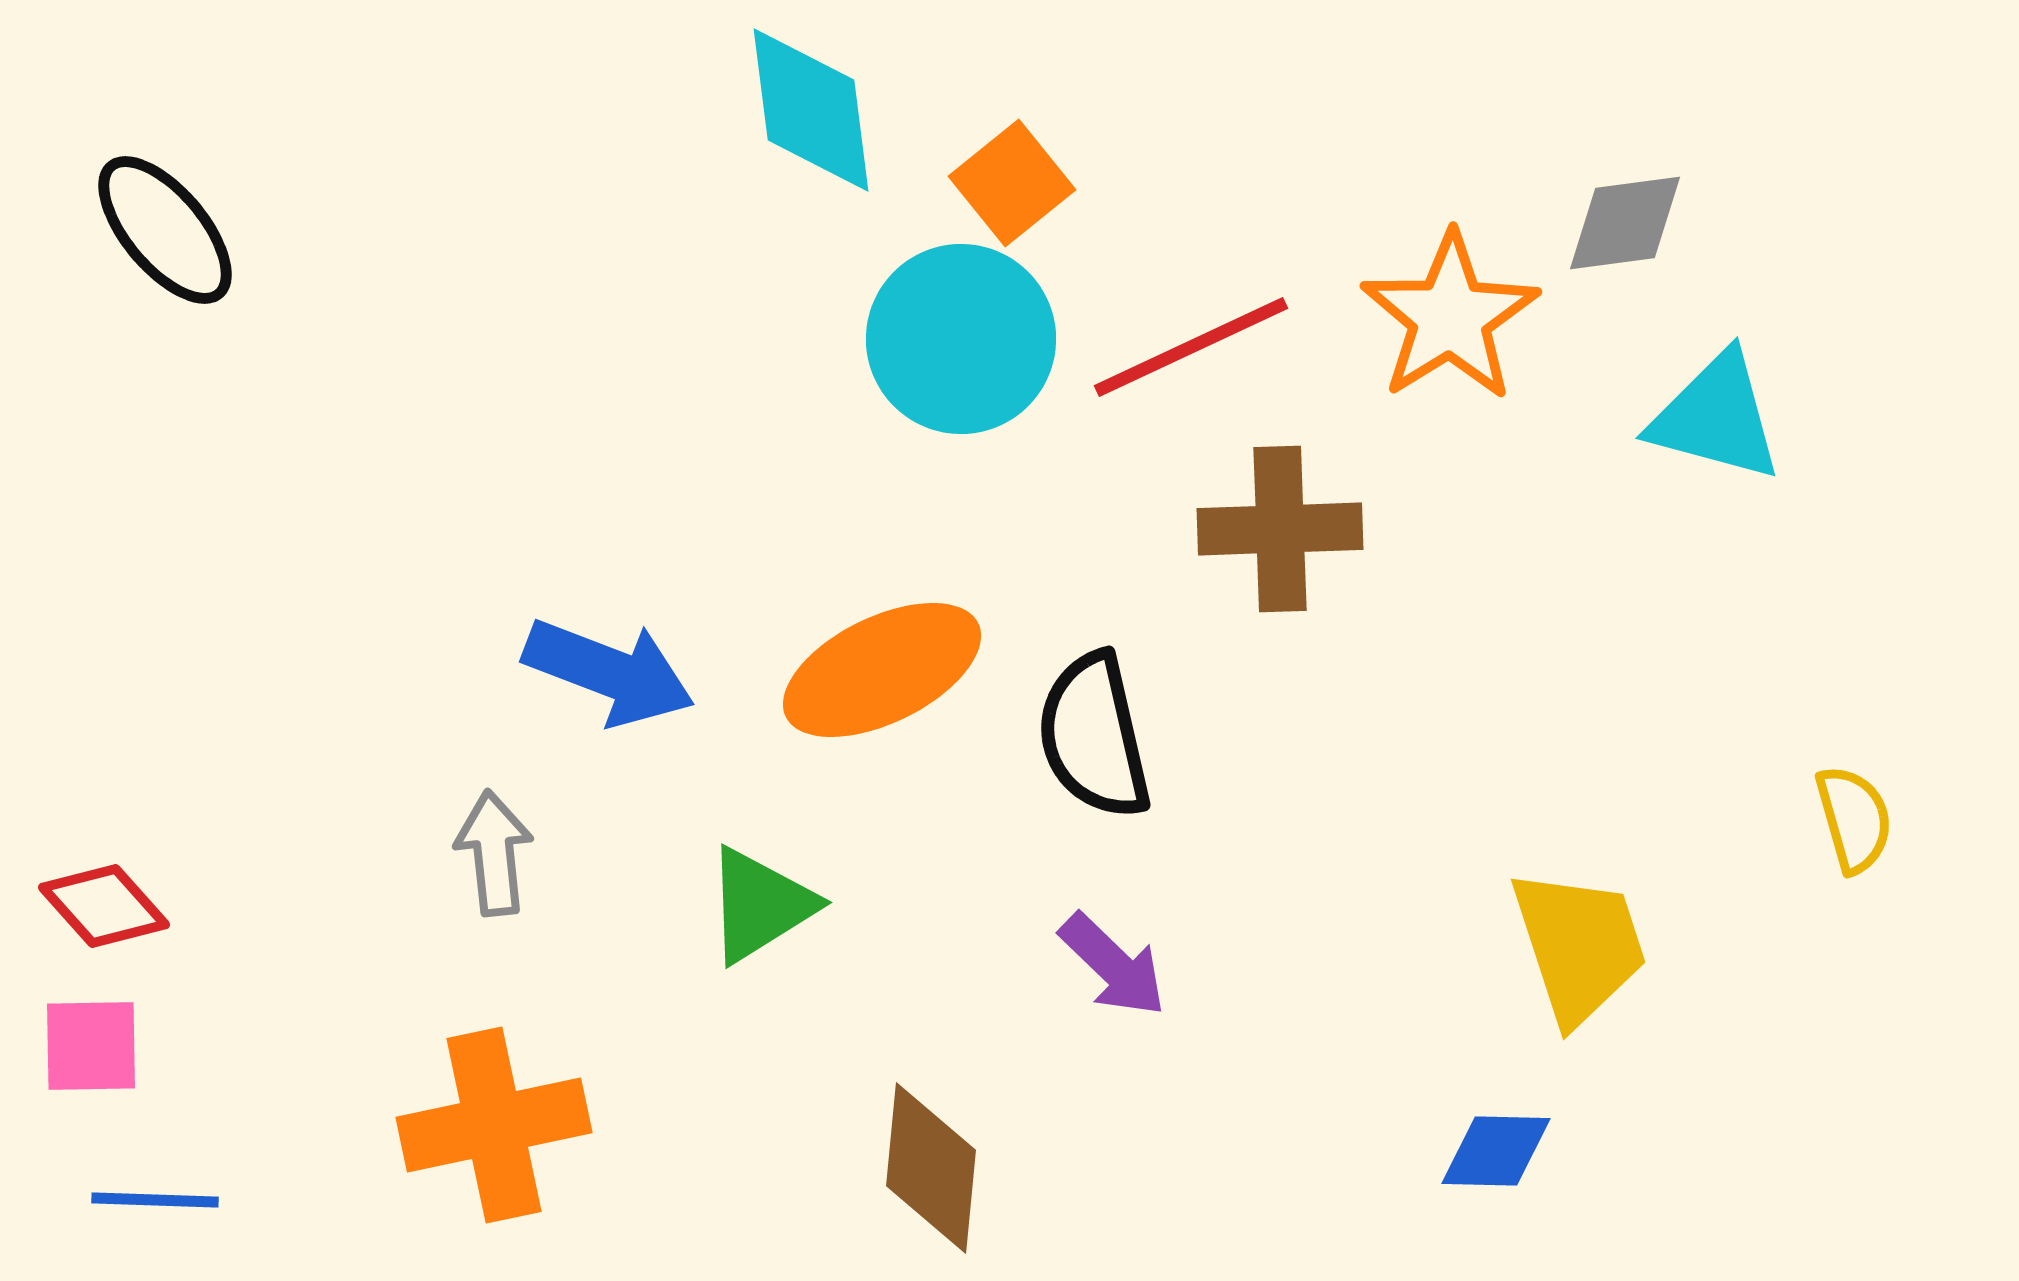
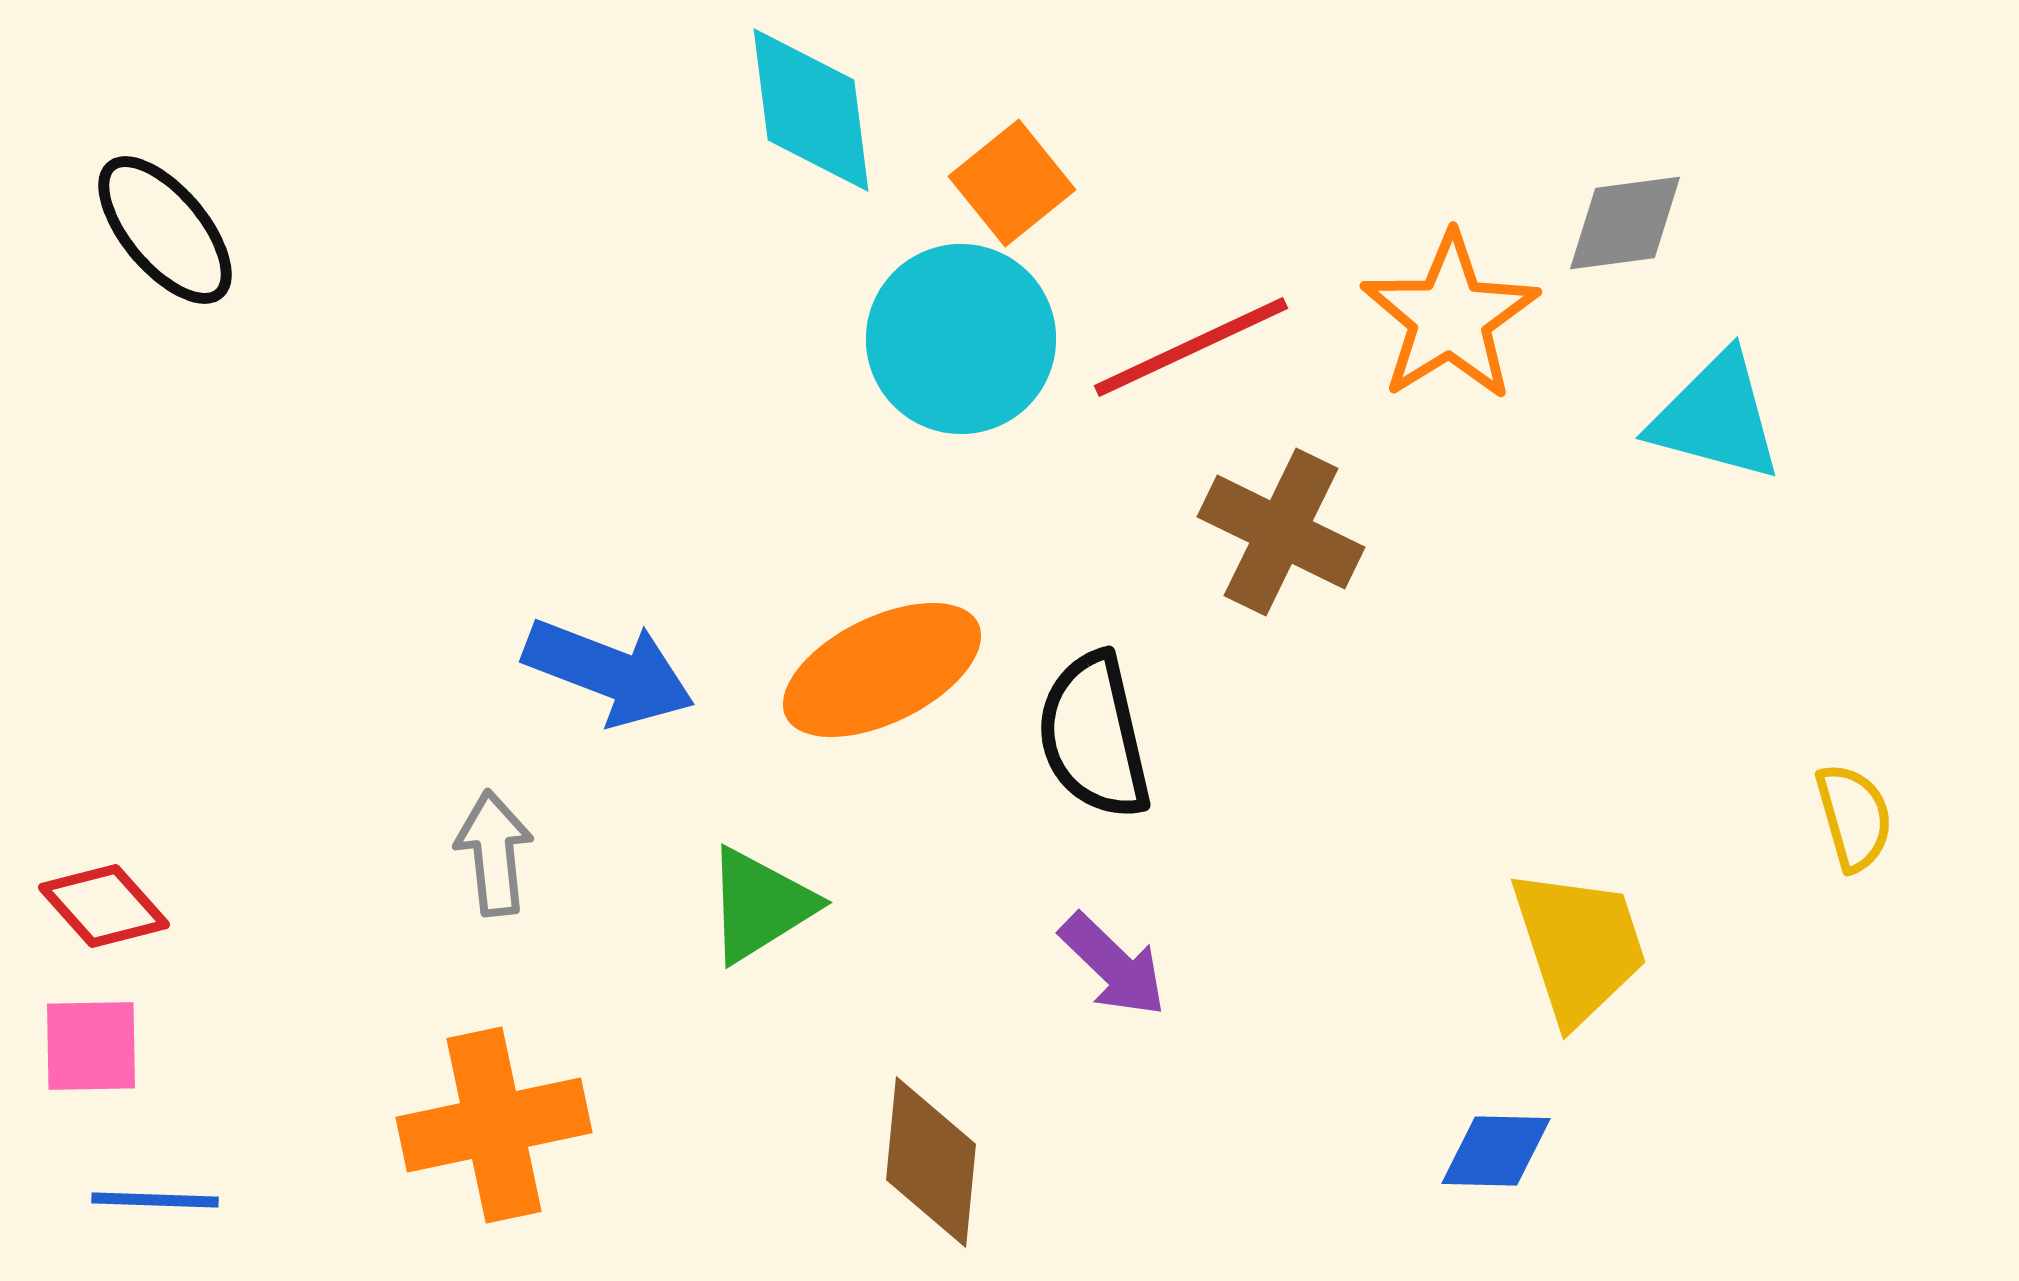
brown cross: moved 1 px right, 3 px down; rotated 28 degrees clockwise
yellow semicircle: moved 2 px up
brown diamond: moved 6 px up
